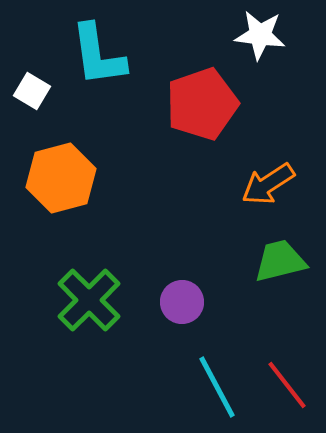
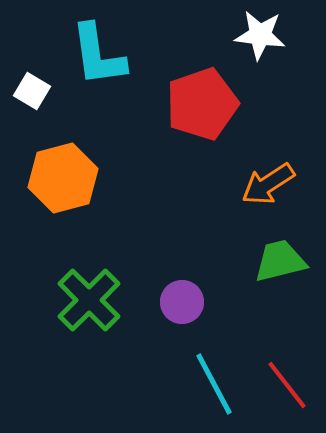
orange hexagon: moved 2 px right
cyan line: moved 3 px left, 3 px up
